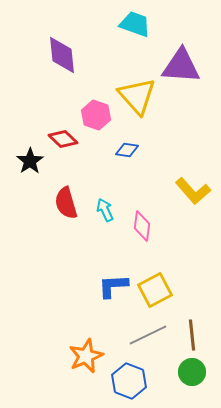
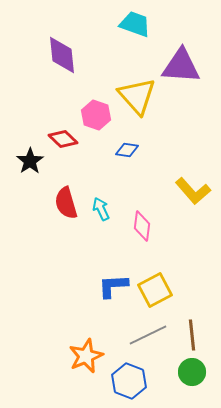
cyan arrow: moved 4 px left, 1 px up
